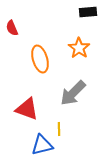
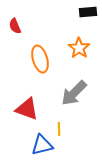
red semicircle: moved 3 px right, 2 px up
gray arrow: moved 1 px right
